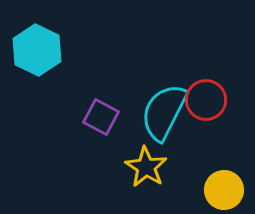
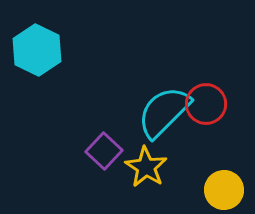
red circle: moved 4 px down
cyan semicircle: rotated 18 degrees clockwise
purple square: moved 3 px right, 34 px down; rotated 15 degrees clockwise
